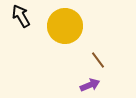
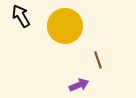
brown line: rotated 18 degrees clockwise
purple arrow: moved 11 px left
